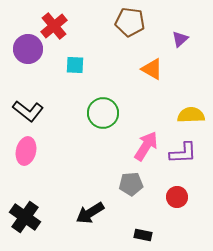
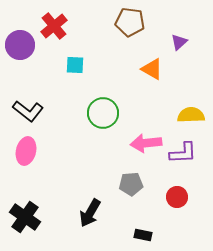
purple triangle: moved 1 px left, 3 px down
purple circle: moved 8 px left, 4 px up
pink arrow: moved 3 px up; rotated 128 degrees counterclockwise
black arrow: rotated 28 degrees counterclockwise
